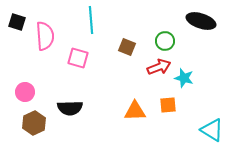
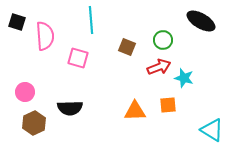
black ellipse: rotated 12 degrees clockwise
green circle: moved 2 px left, 1 px up
